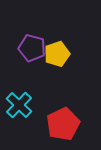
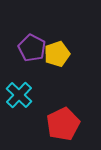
purple pentagon: rotated 12 degrees clockwise
cyan cross: moved 10 px up
